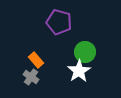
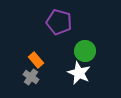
green circle: moved 1 px up
white star: moved 2 px down; rotated 15 degrees counterclockwise
